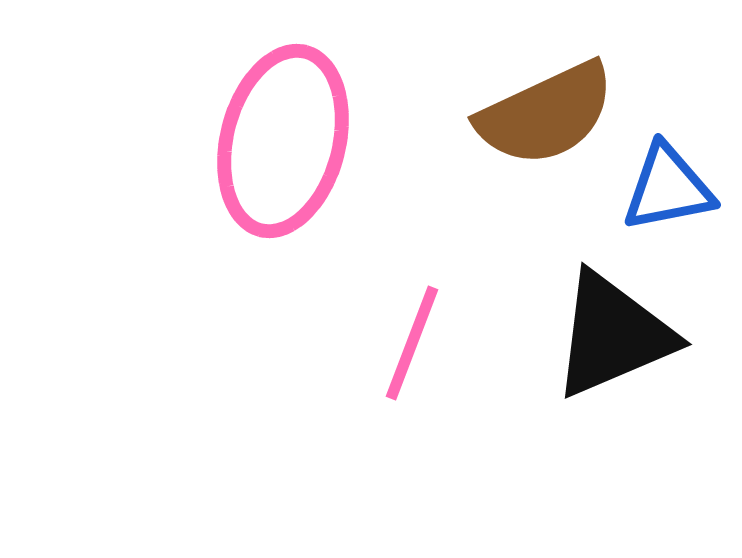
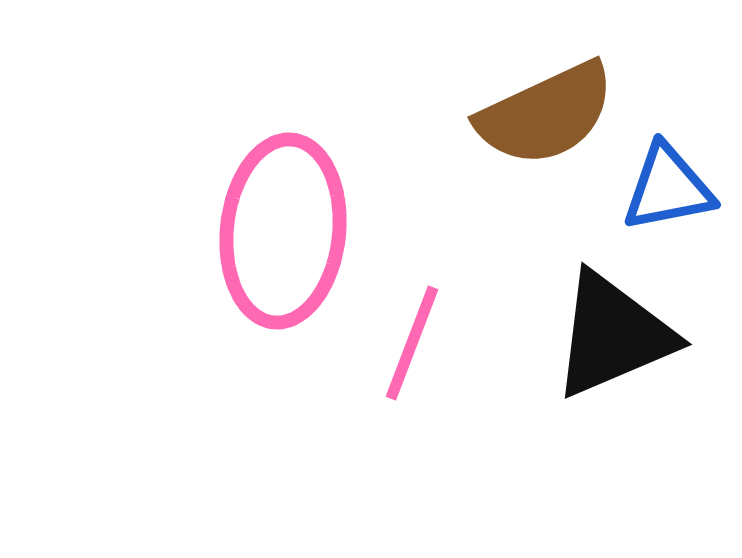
pink ellipse: moved 90 px down; rotated 8 degrees counterclockwise
